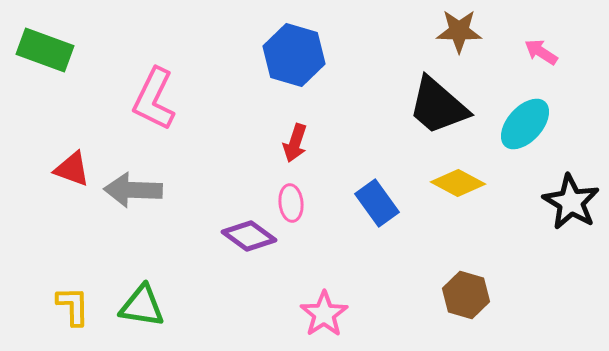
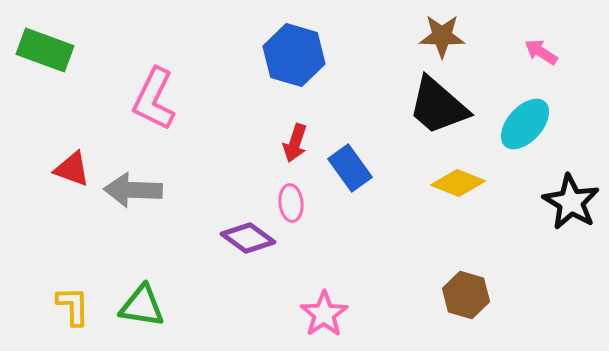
brown star: moved 17 px left, 5 px down
yellow diamond: rotated 6 degrees counterclockwise
blue rectangle: moved 27 px left, 35 px up
purple diamond: moved 1 px left, 2 px down
